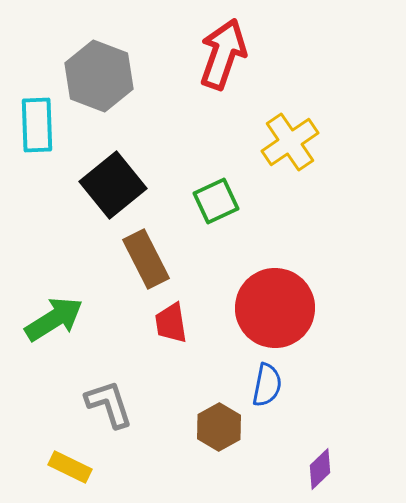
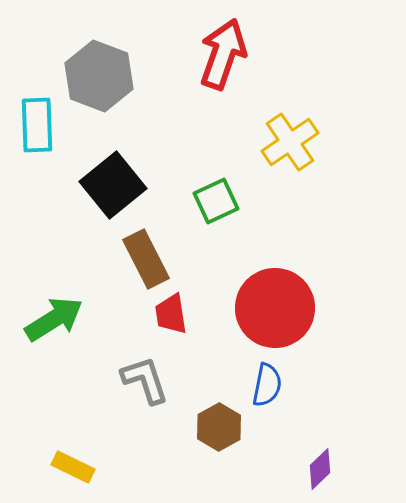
red trapezoid: moved 9 px up
gray L-shape: moved 36 px right, 24 px up
yellow rectangle: moved 3 px right
